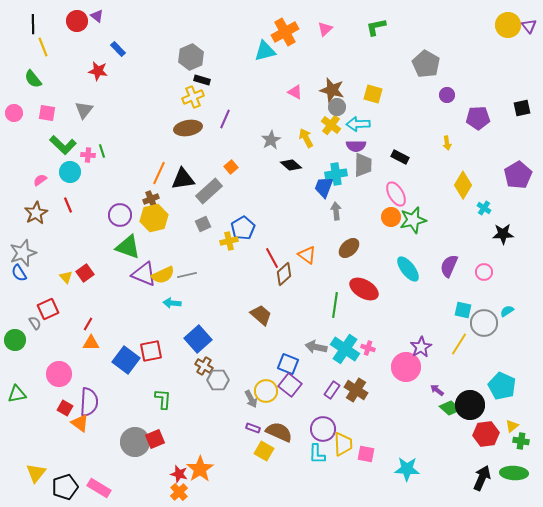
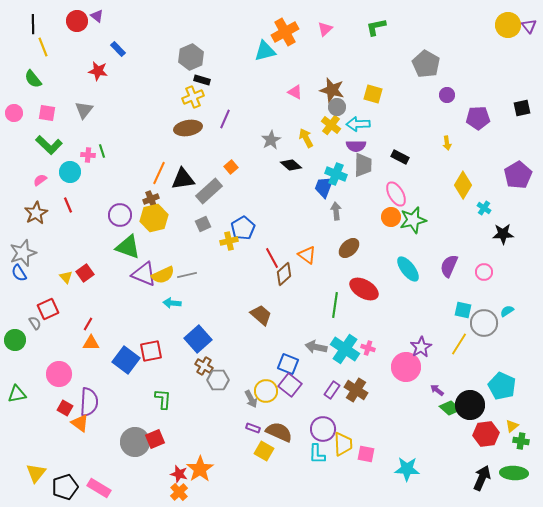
green L-shape at (63, 145): moved 14 px left
cyan cross at (336, 174): rotated 30 degrees clockwise
